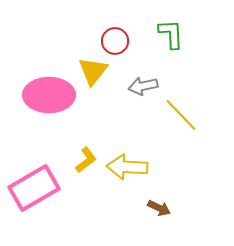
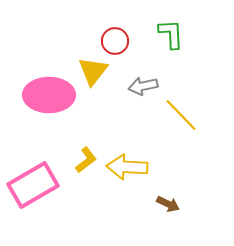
pink rectangle: moved 1 px left, 3 px up
brown arrow: moved 9 px right, 4 px up
